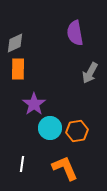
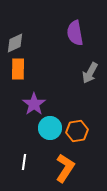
white line: moved 2 px right, 2 px up
orange L-shape: rotated 56 degrees clockwise
